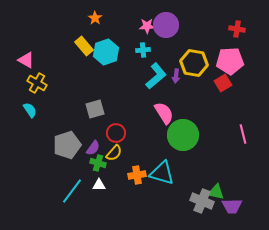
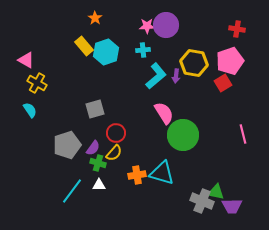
pink pentagon: rotated 16 degrees counterclockwise
